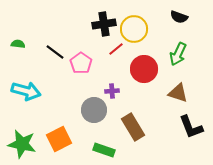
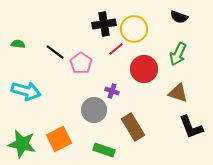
purple cross: rotated 24 degrees clockwise
